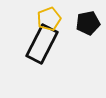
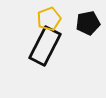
black rectangle: moved 3 px right, 2 px down
